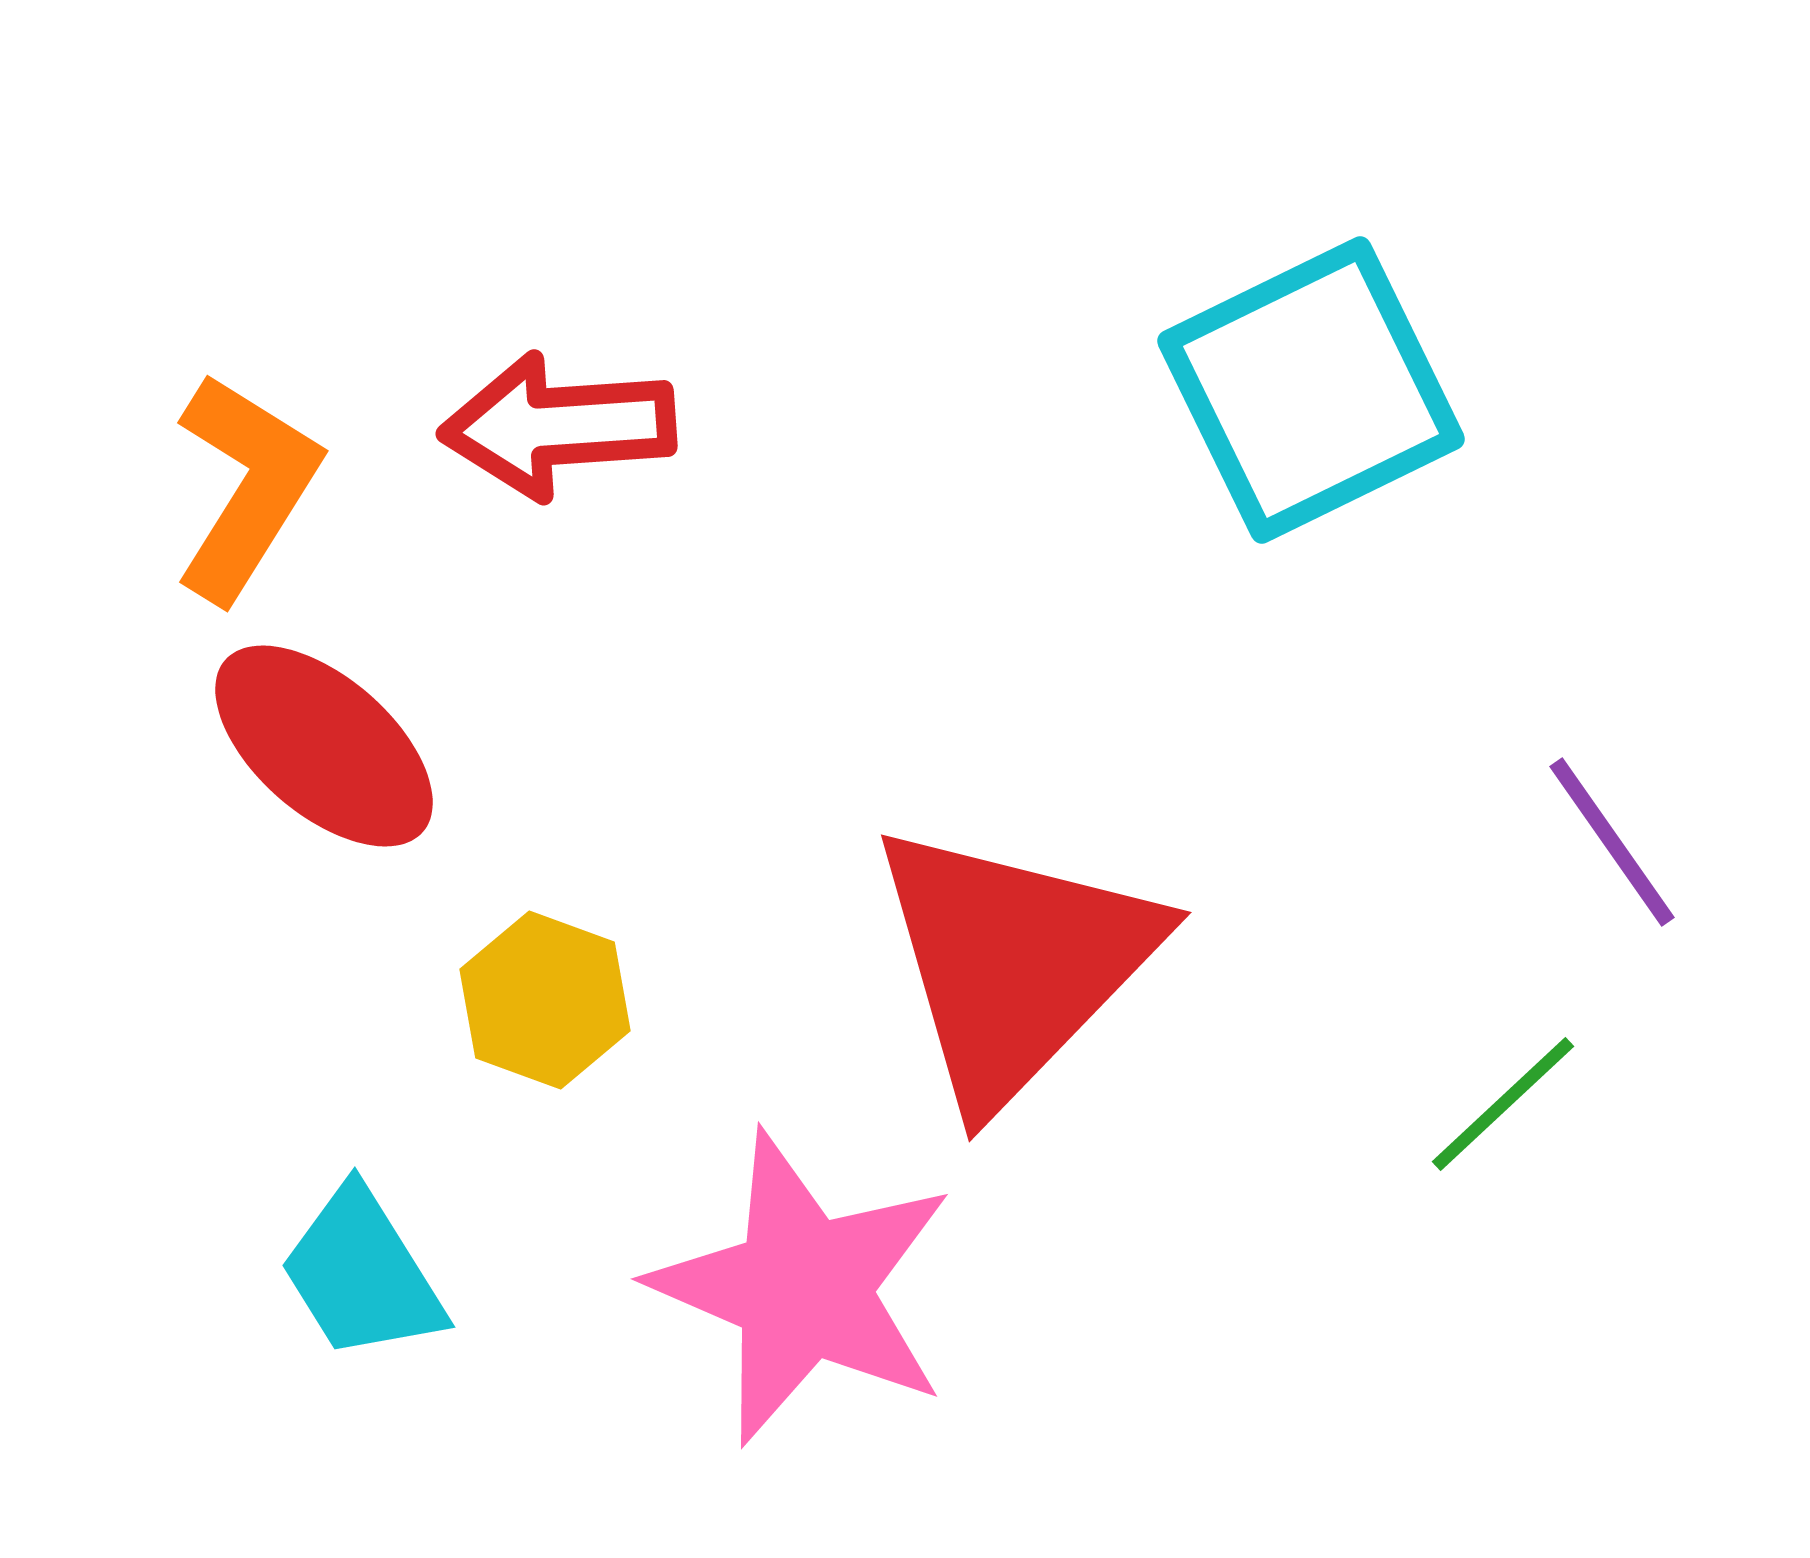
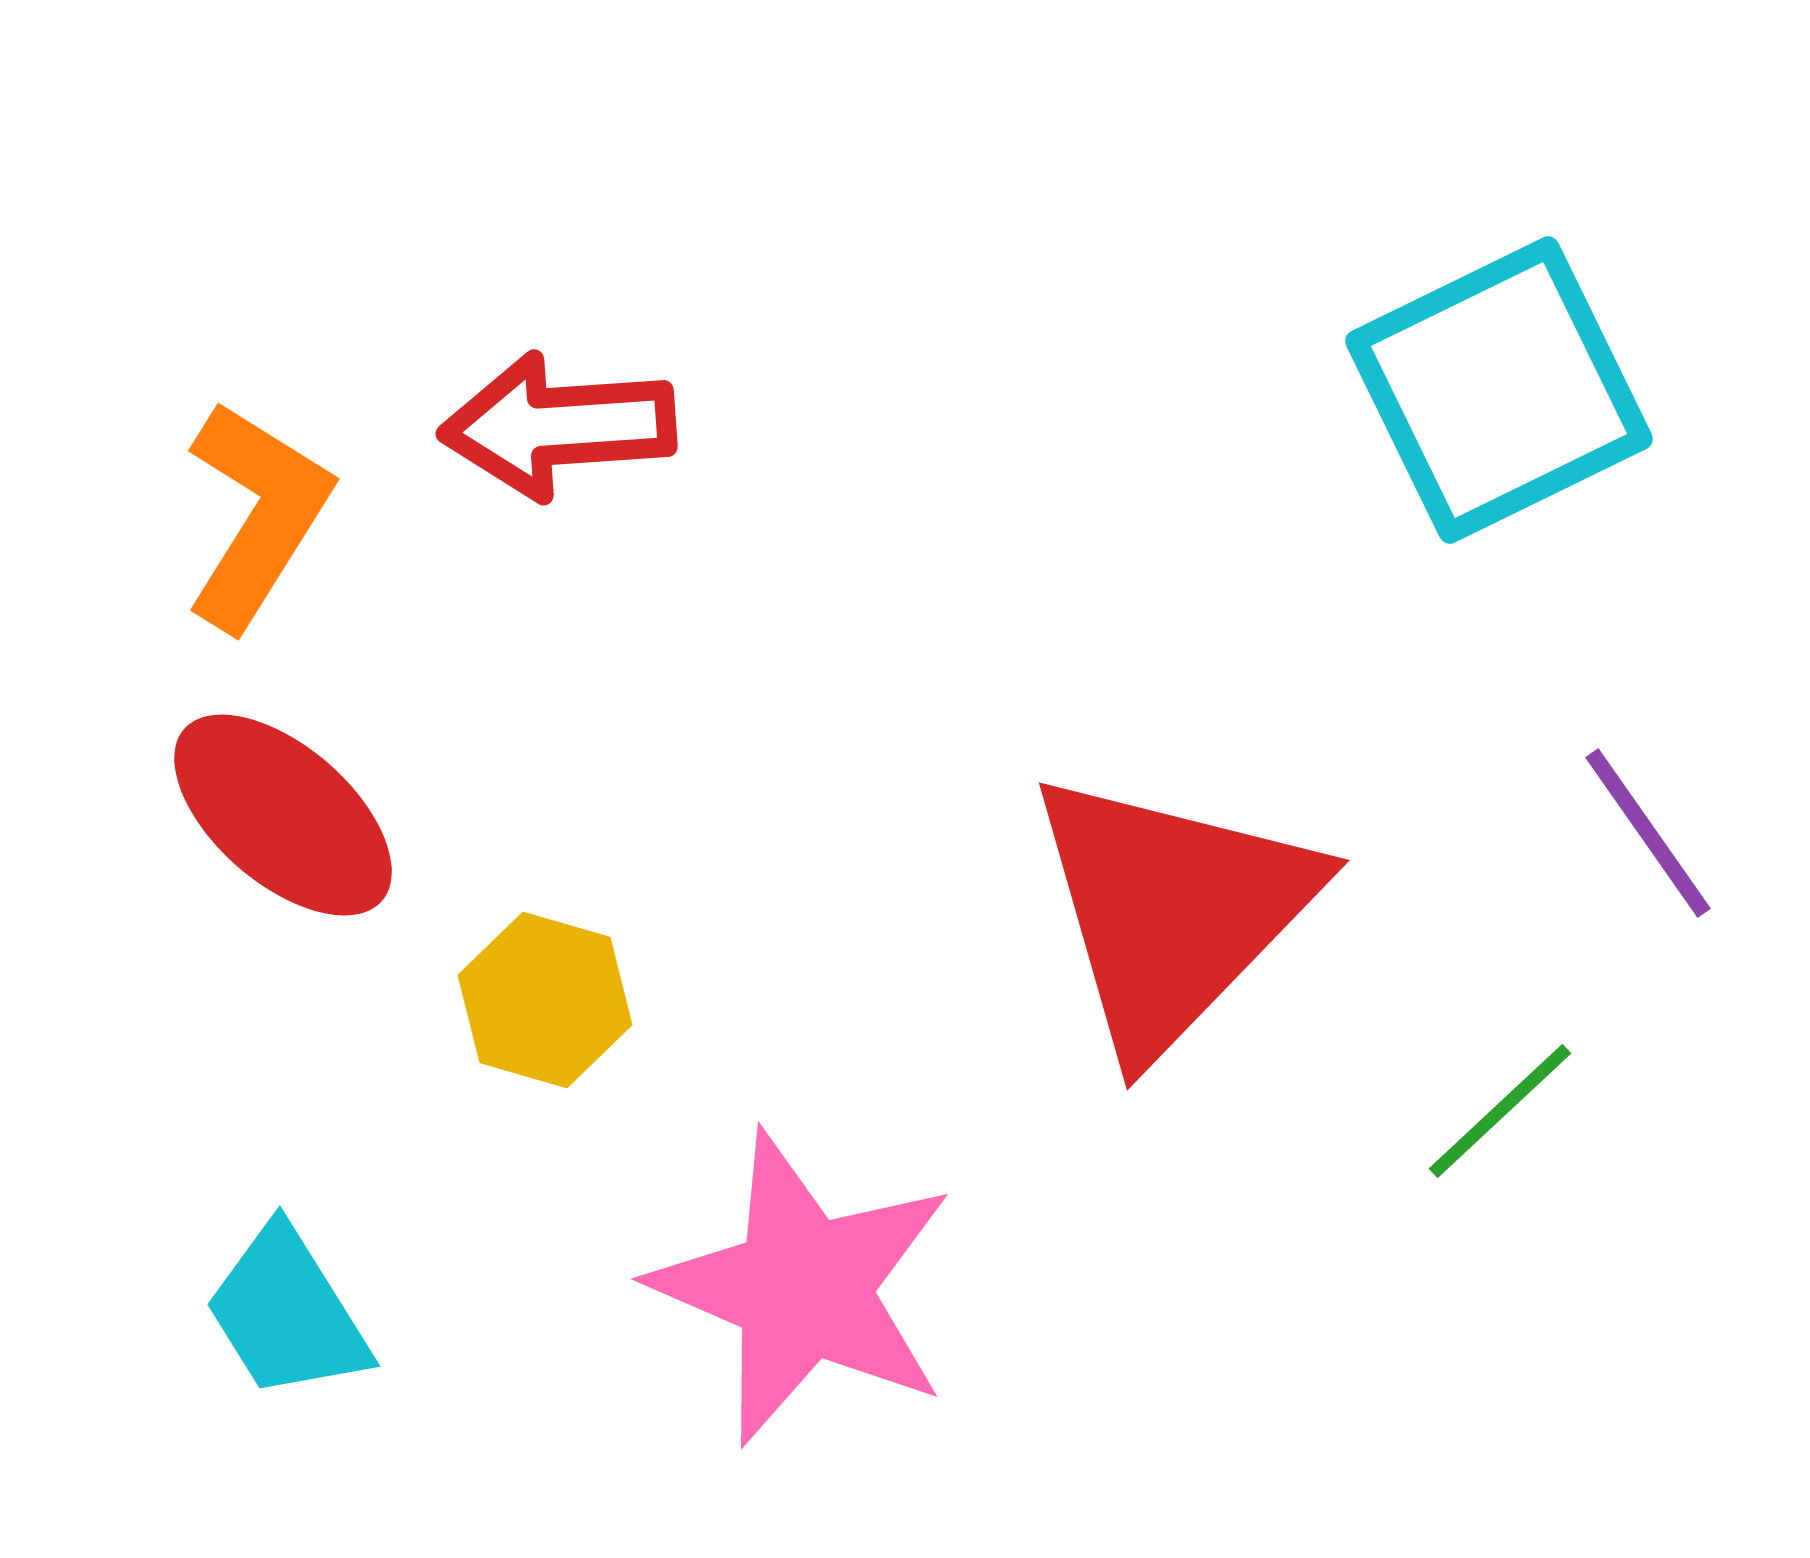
cyan square: moved 188 px right
orange L-shape: moved 11 px right, 28 px down
red ellipse: moved 41 px left, 69 px down
purple line: moved 36 px right, 9 px up
red triangle: moved 158 px right, 52 px up
yellow hexagon: rotated 4 degrees counterclockwise
green line: moved 3 px left, 7 px down
cyan trapezoid: moved 75 px left, 39 px down
